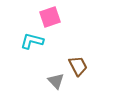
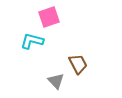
pink square: moved 1 px left
brown trapezoid: moved 2 px up
